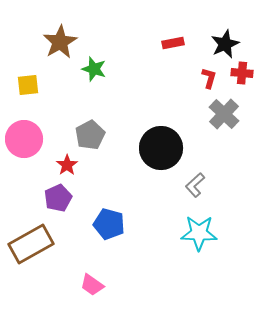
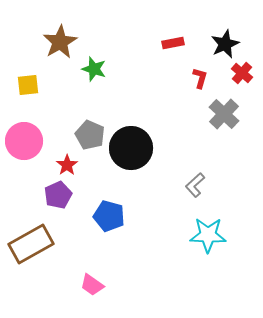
red cross: rotated 35 degrees clockwise
red L-shape: moved 9 px left
gray pentagon: rotated 20 degrees counterclockwise
pink circle: moved 2 px down
black circle: moved 30 px left
purple pentagon: moved 3 px up
blue pentagon: moved 8 px up
cyan star: moved 9 px right, 2 px down
